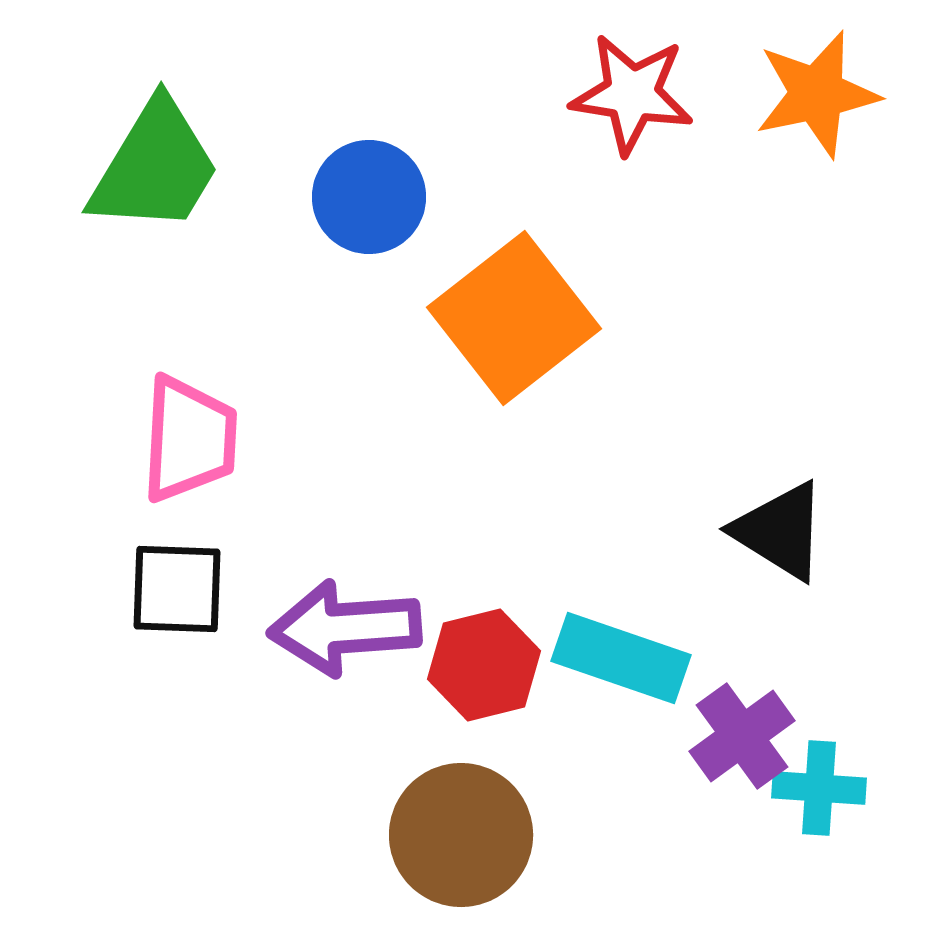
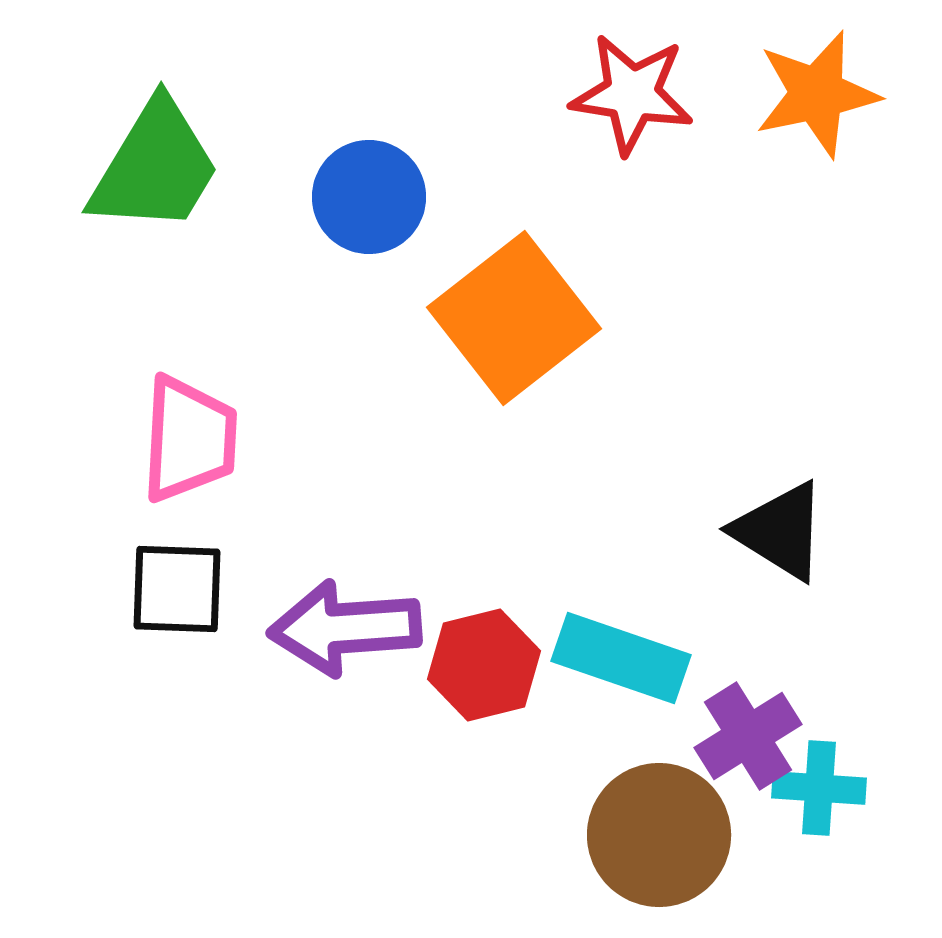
purple cross: moved 6 px right; rotated 4 degrees clockwise
brown circle: moved 198 px right
